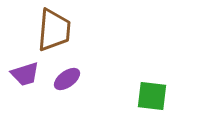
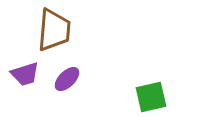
purple ellipse: rotated 8 degrees counterclockwise
green square: moved 1 px left, 1 px down; rotated 20 degrees counterclockwise
